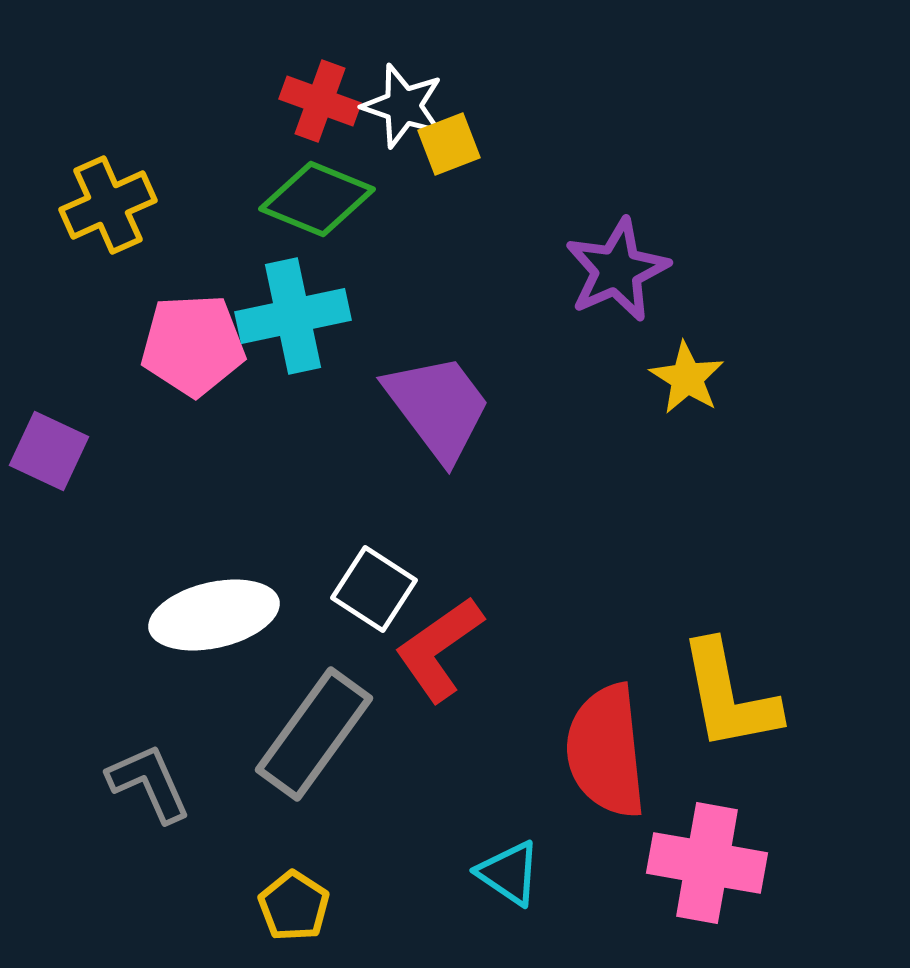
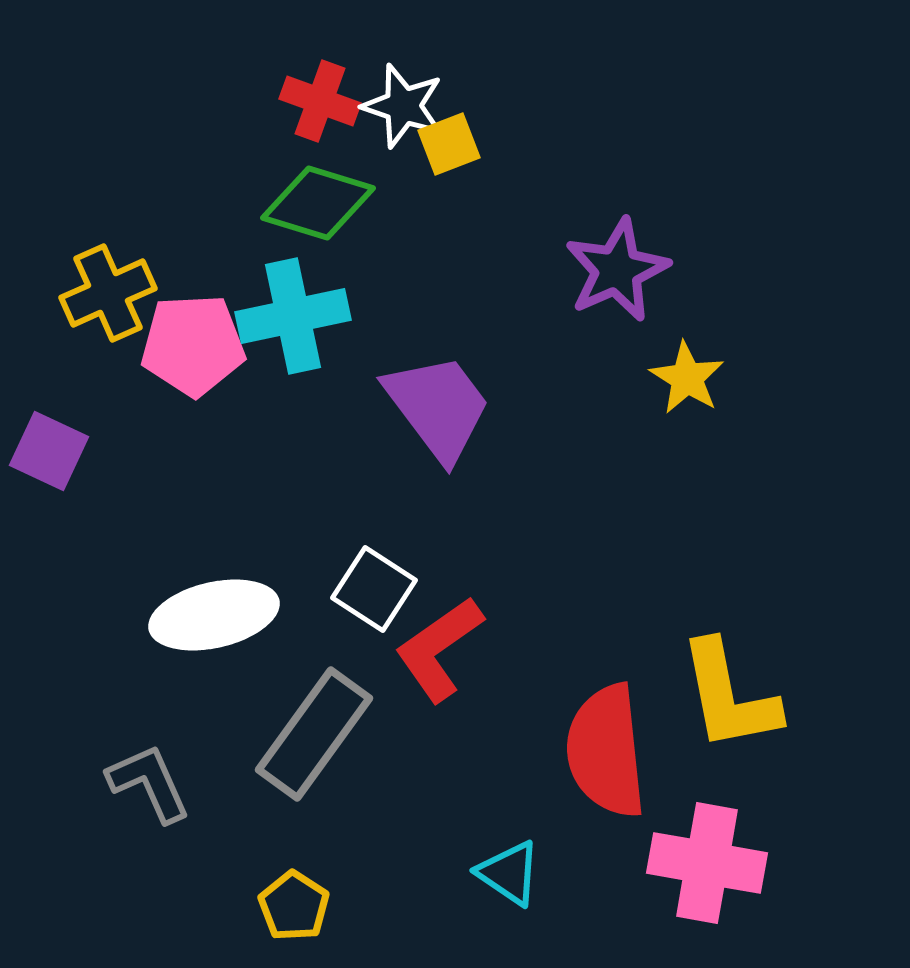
green diamond: moved 1 px right, 4 px down; rotated 5 degrees counterclockwise
yellow cross: moved 88 px down
